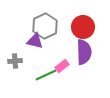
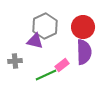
pink rectangle: moved 1 px up
